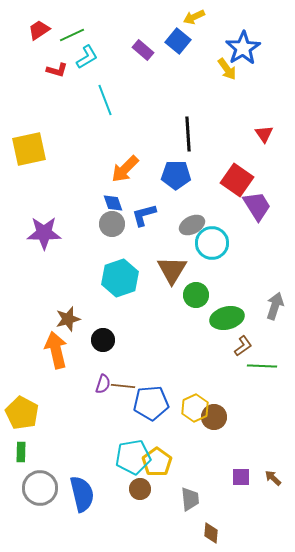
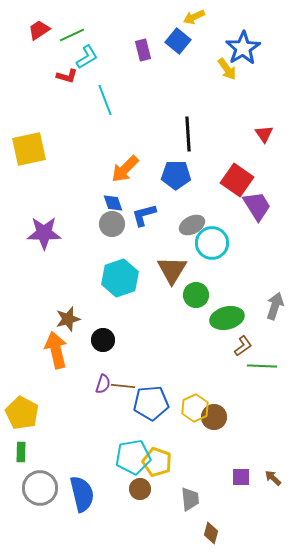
purple rectangle at (143, 50): rotated 35 degrees clockwise
red L-shape at (57, 70): moved 10 px right, 6 px down
yellow pentagon at (157, 462): rotated 16 degrees counterclockwise
brown diamond at (211, 533): rotated 10 degrees clockwise
